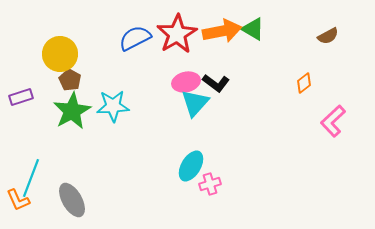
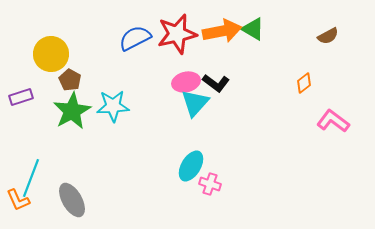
red star: rotated 18 degrees clockwise
yellow circle: moved 9 px left
pink L-shape: rotated 80 degrees clockwise
pink cross: rotated 35 degrees clockwise
